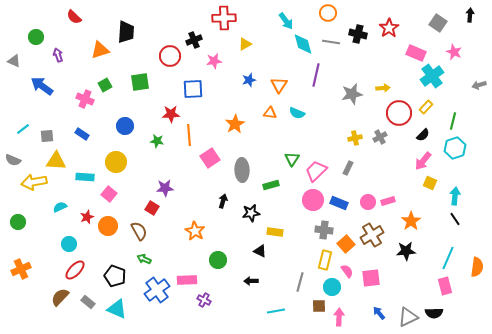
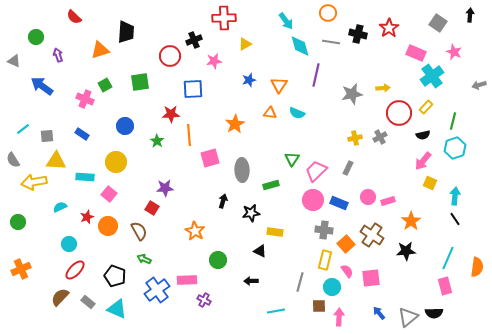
cyan diamond at (303, 44): moved 3 px left, 2 px down
black semicircle at (423, 135): rotated 32 degrees clockwise
green star at (157, 141): rotated 24 degrees clockwise
pink square at (210, 158): rotated 18 degrees clockwise
gray semicircle at (13, 160): rotated 35 degrees clockwise
pink circle at (368, 202): moved 5 px up
brown cross at (372, 235): rotated 25 degrees counterclockwise
gray triangle at (408, 317): rotated 15 degrees counterclockwise
